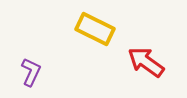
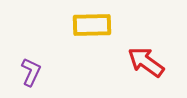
yellow rectangle: moved 3 px left, 4 px up; rotated 27 degrees counterclockwise
